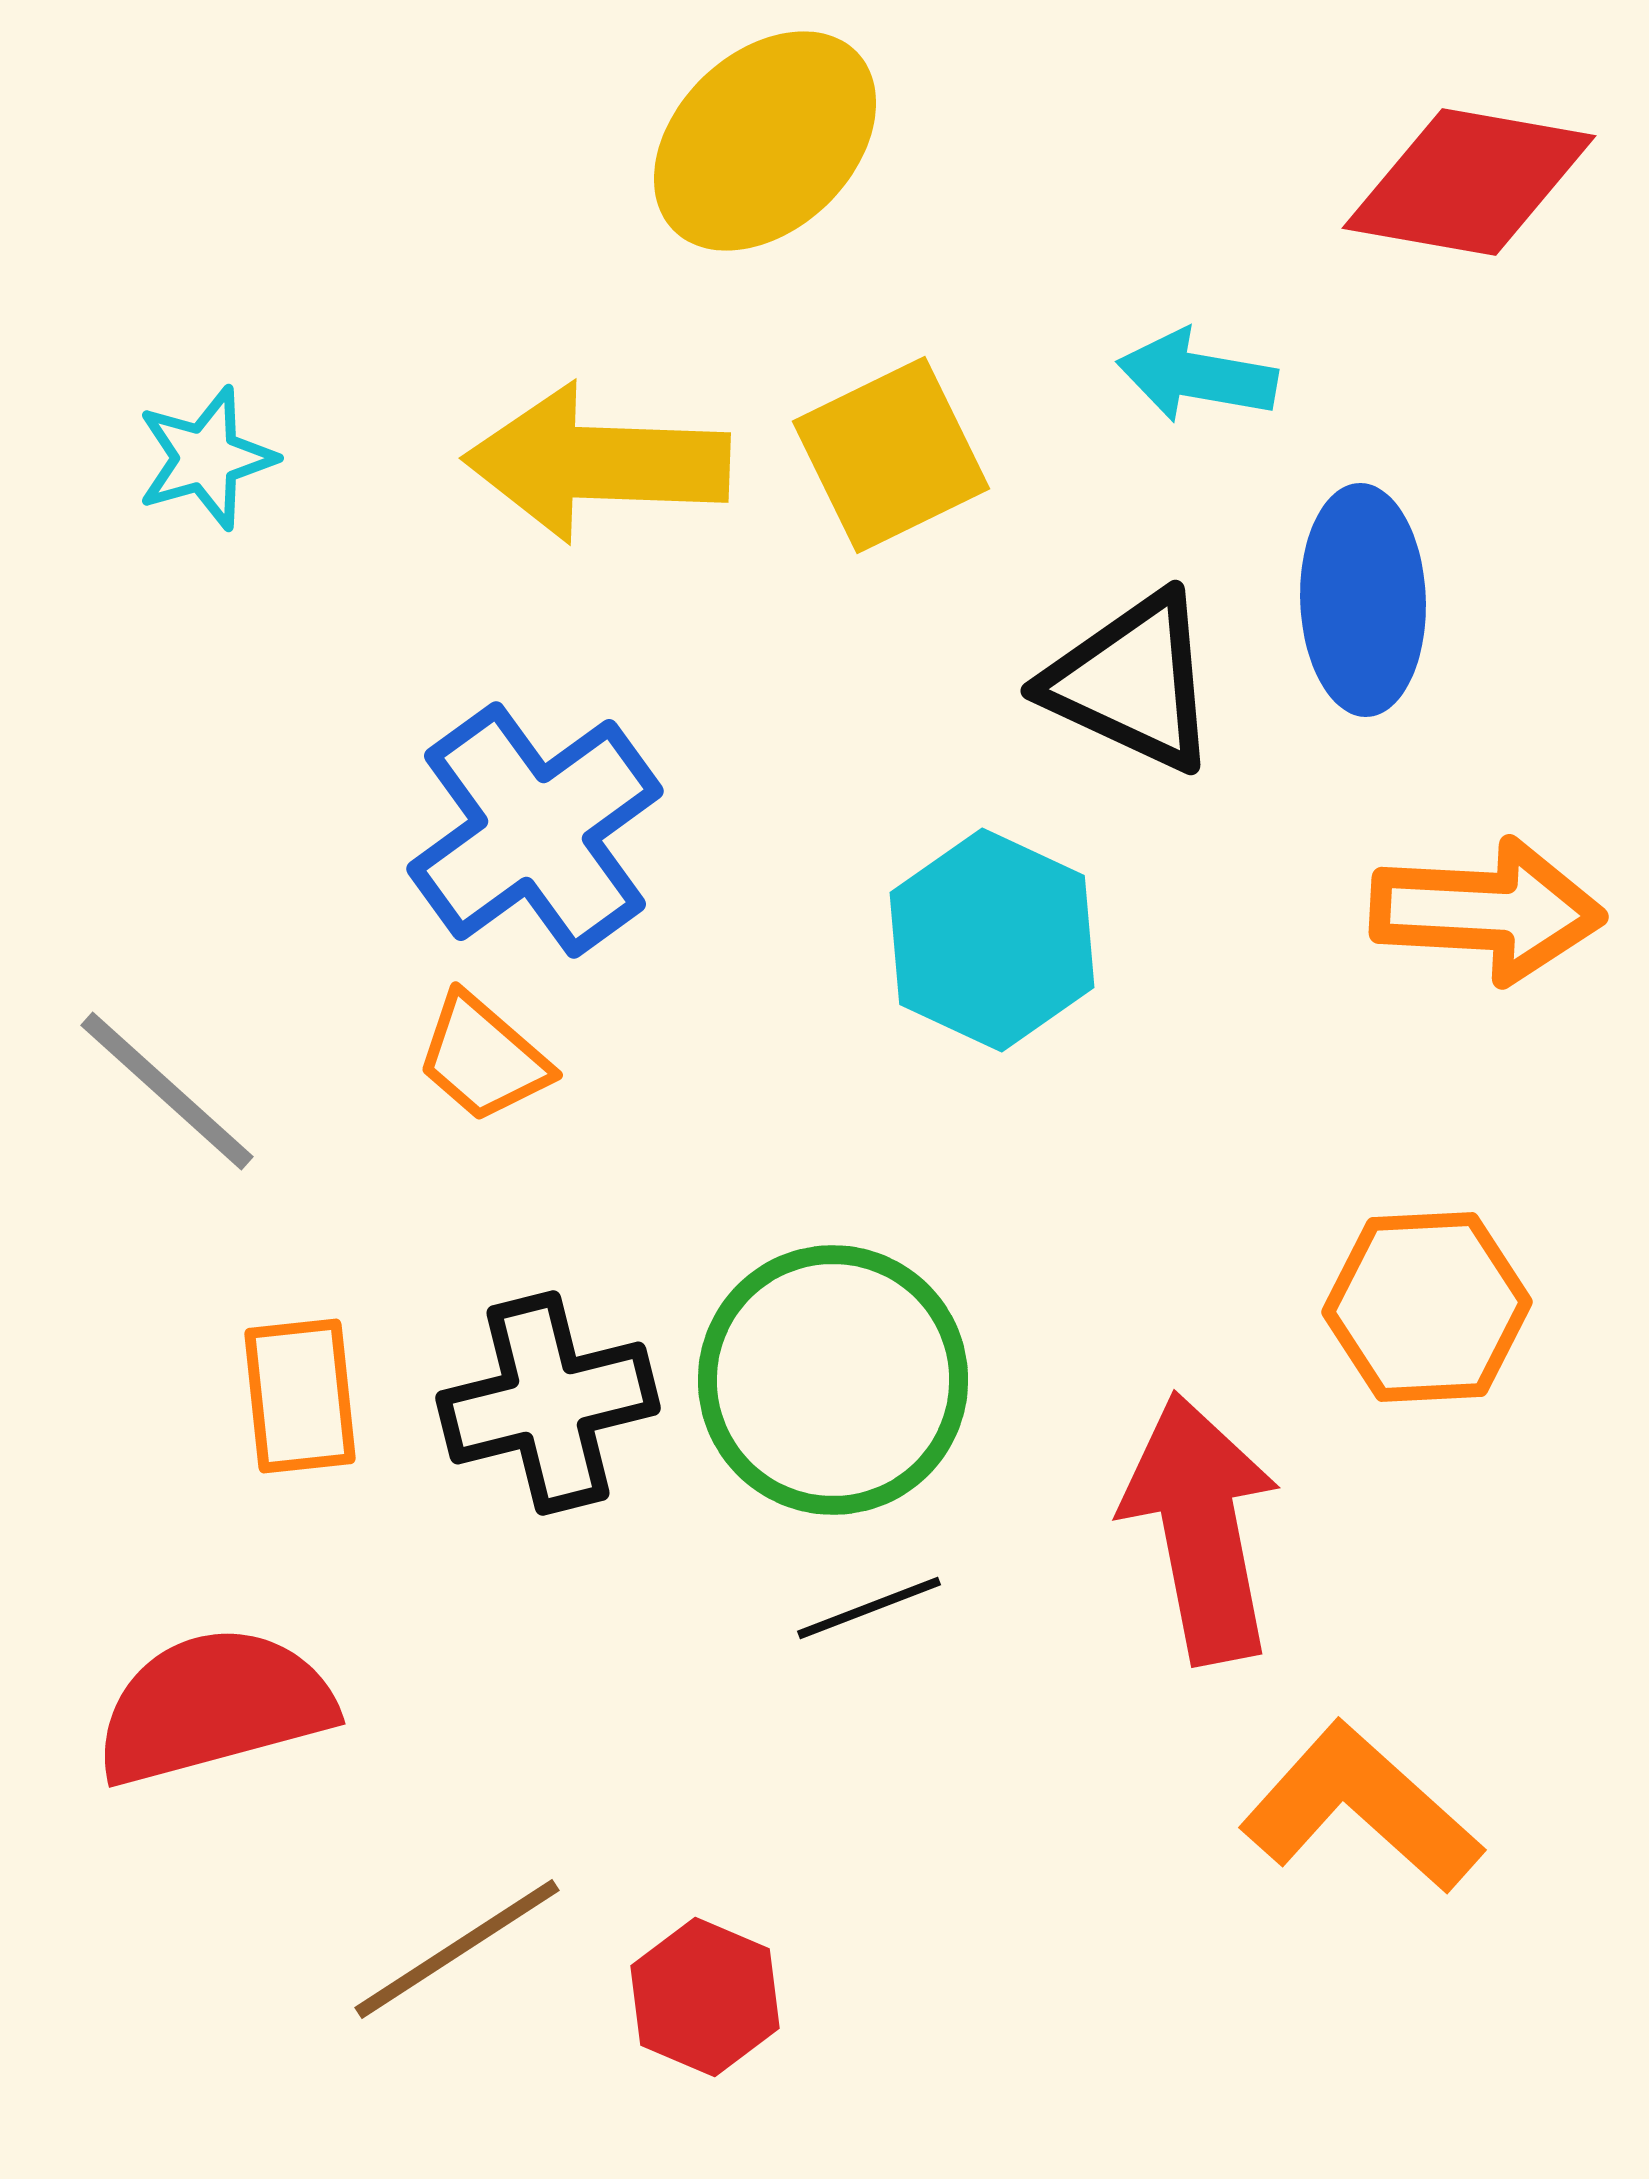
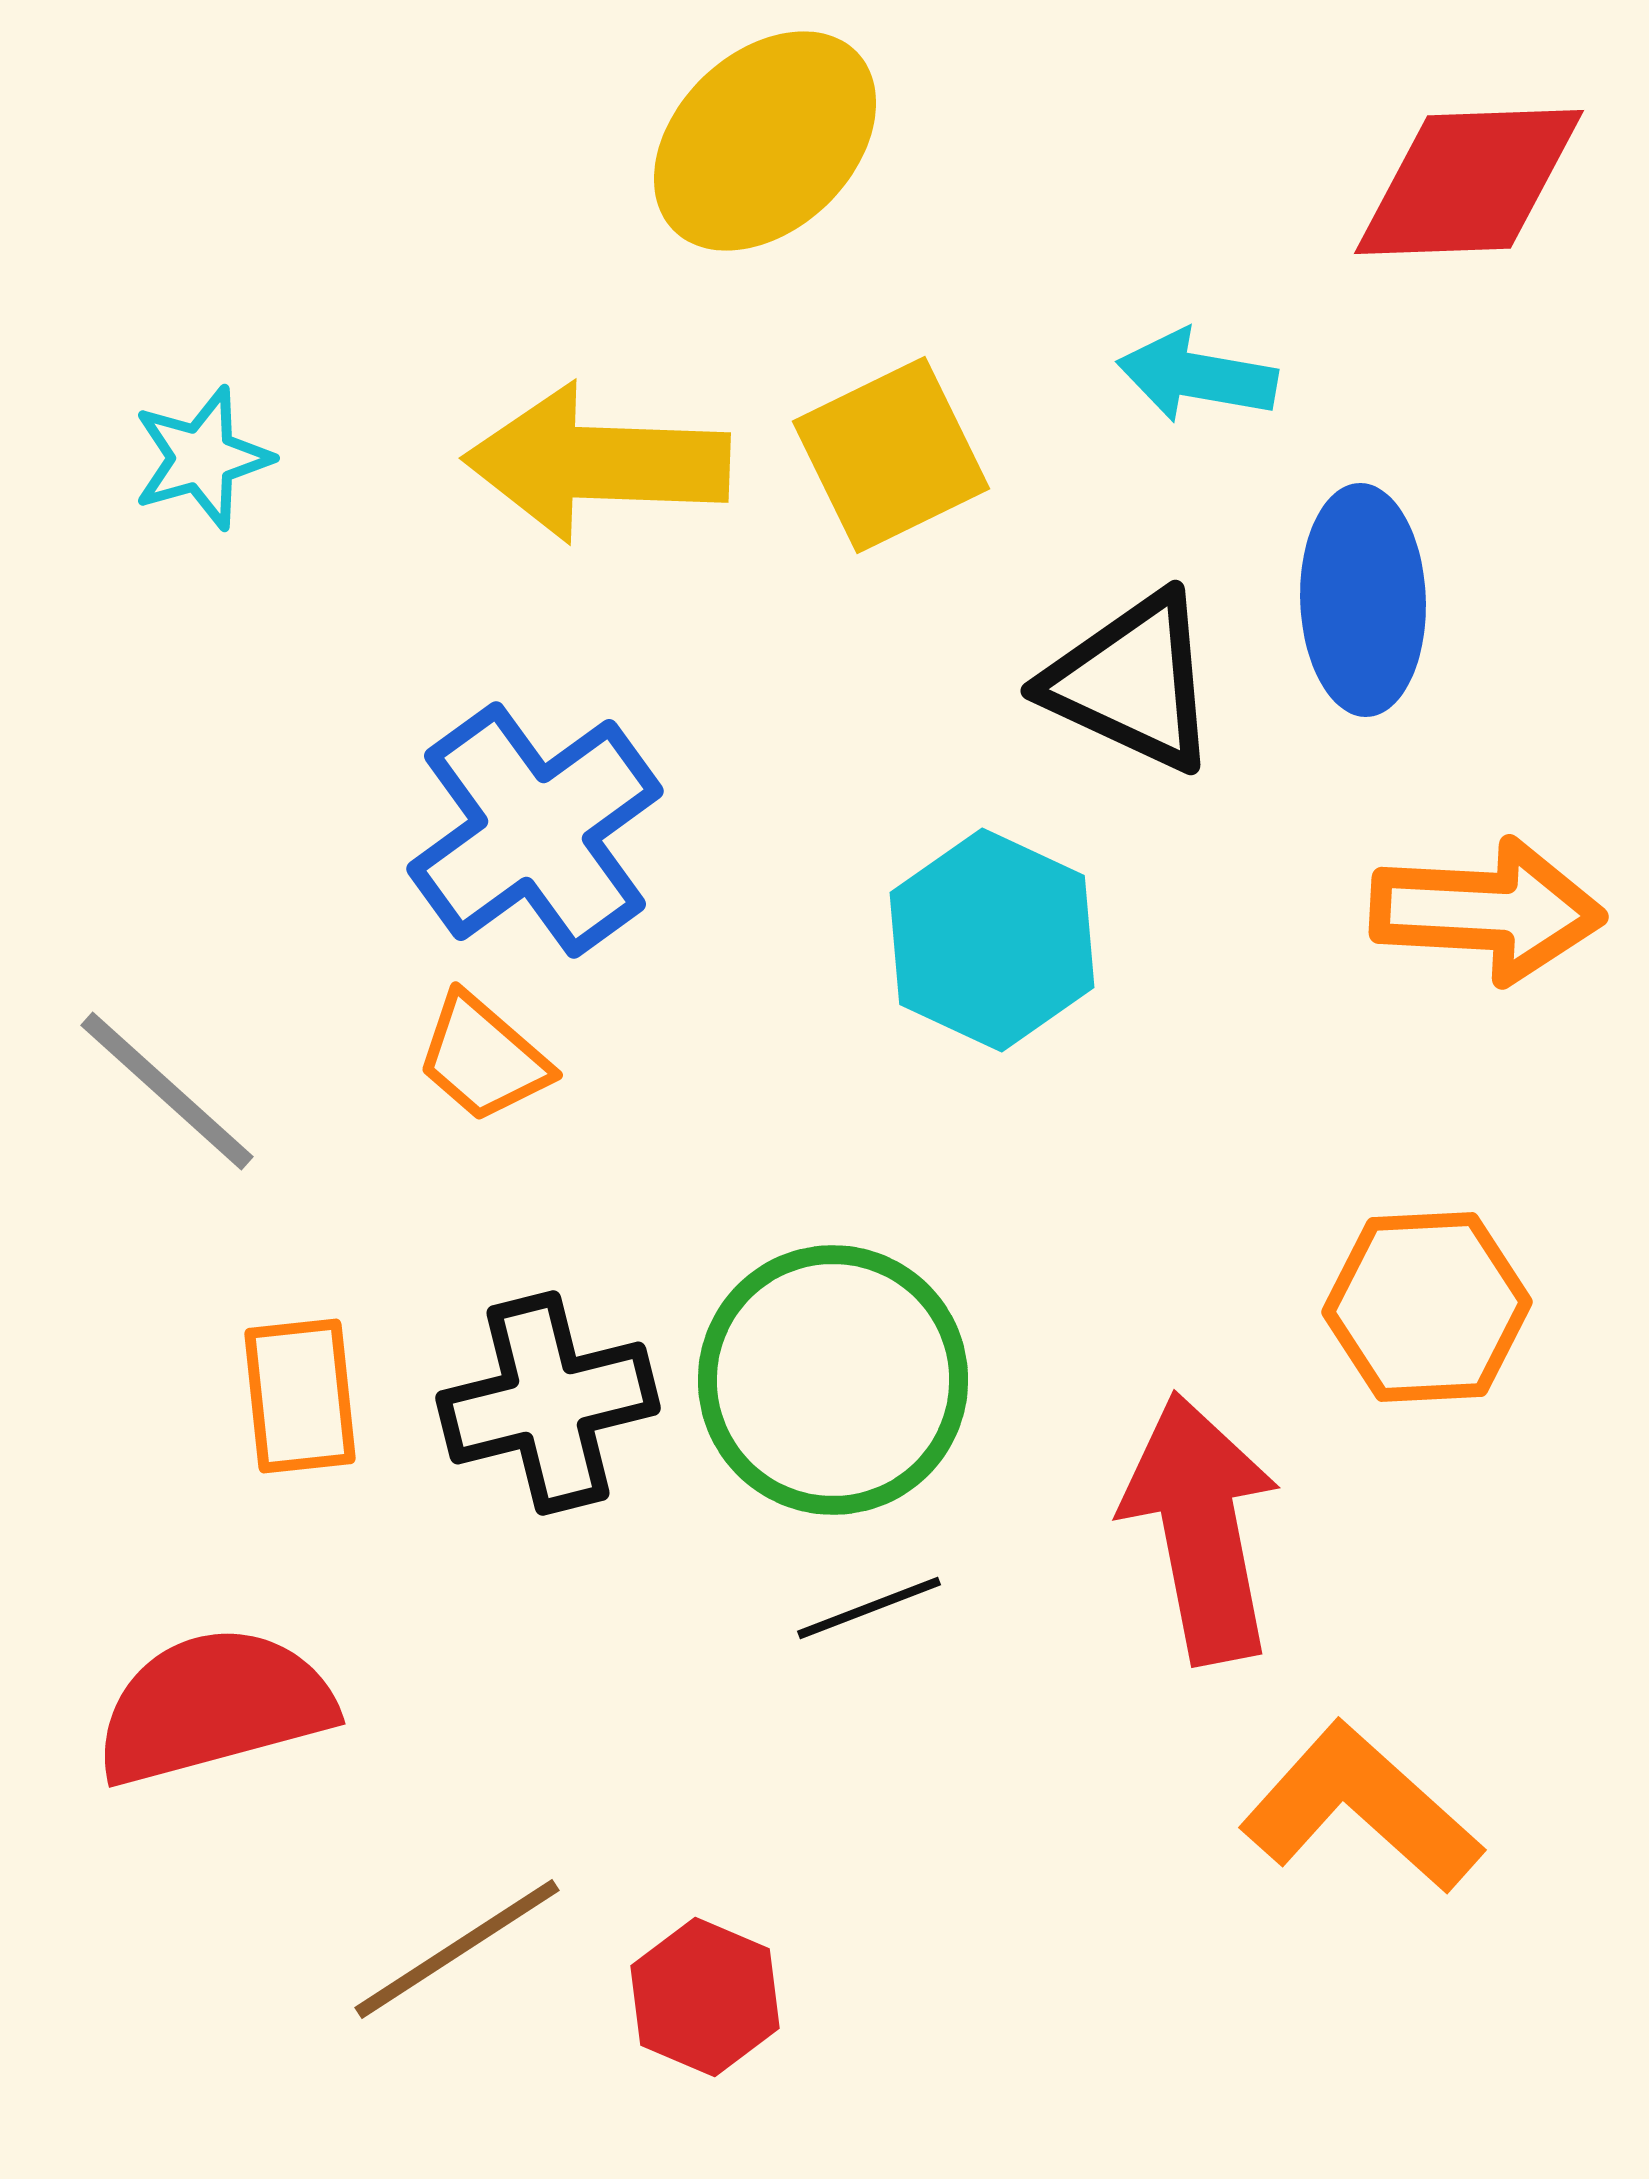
red diamond: rotated 12 degrees counterclockwise
cyan star: moved 4 px left
